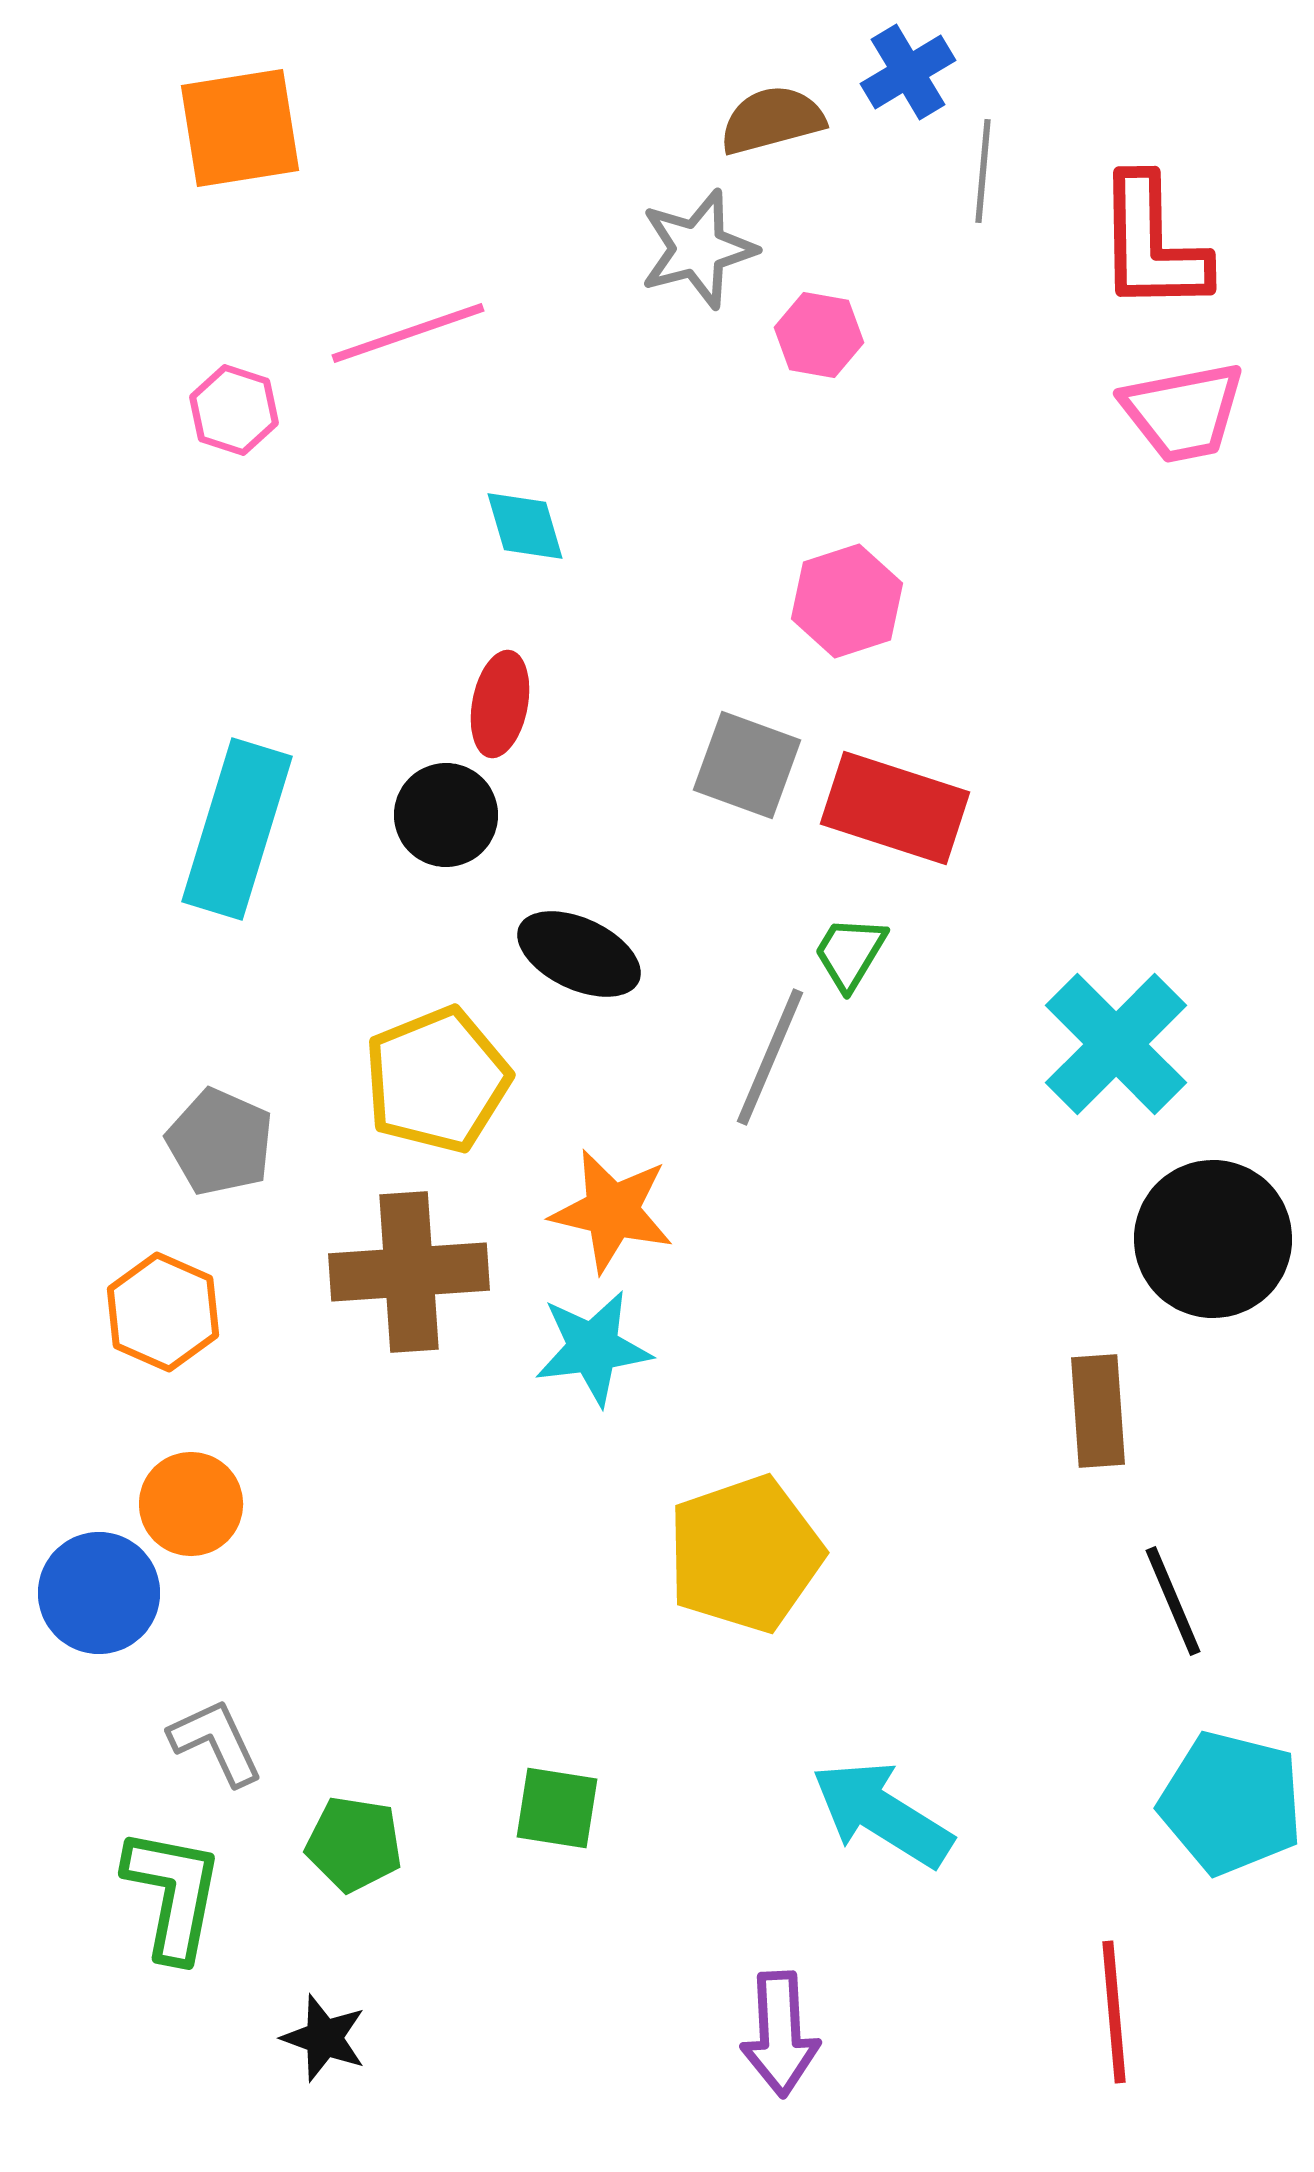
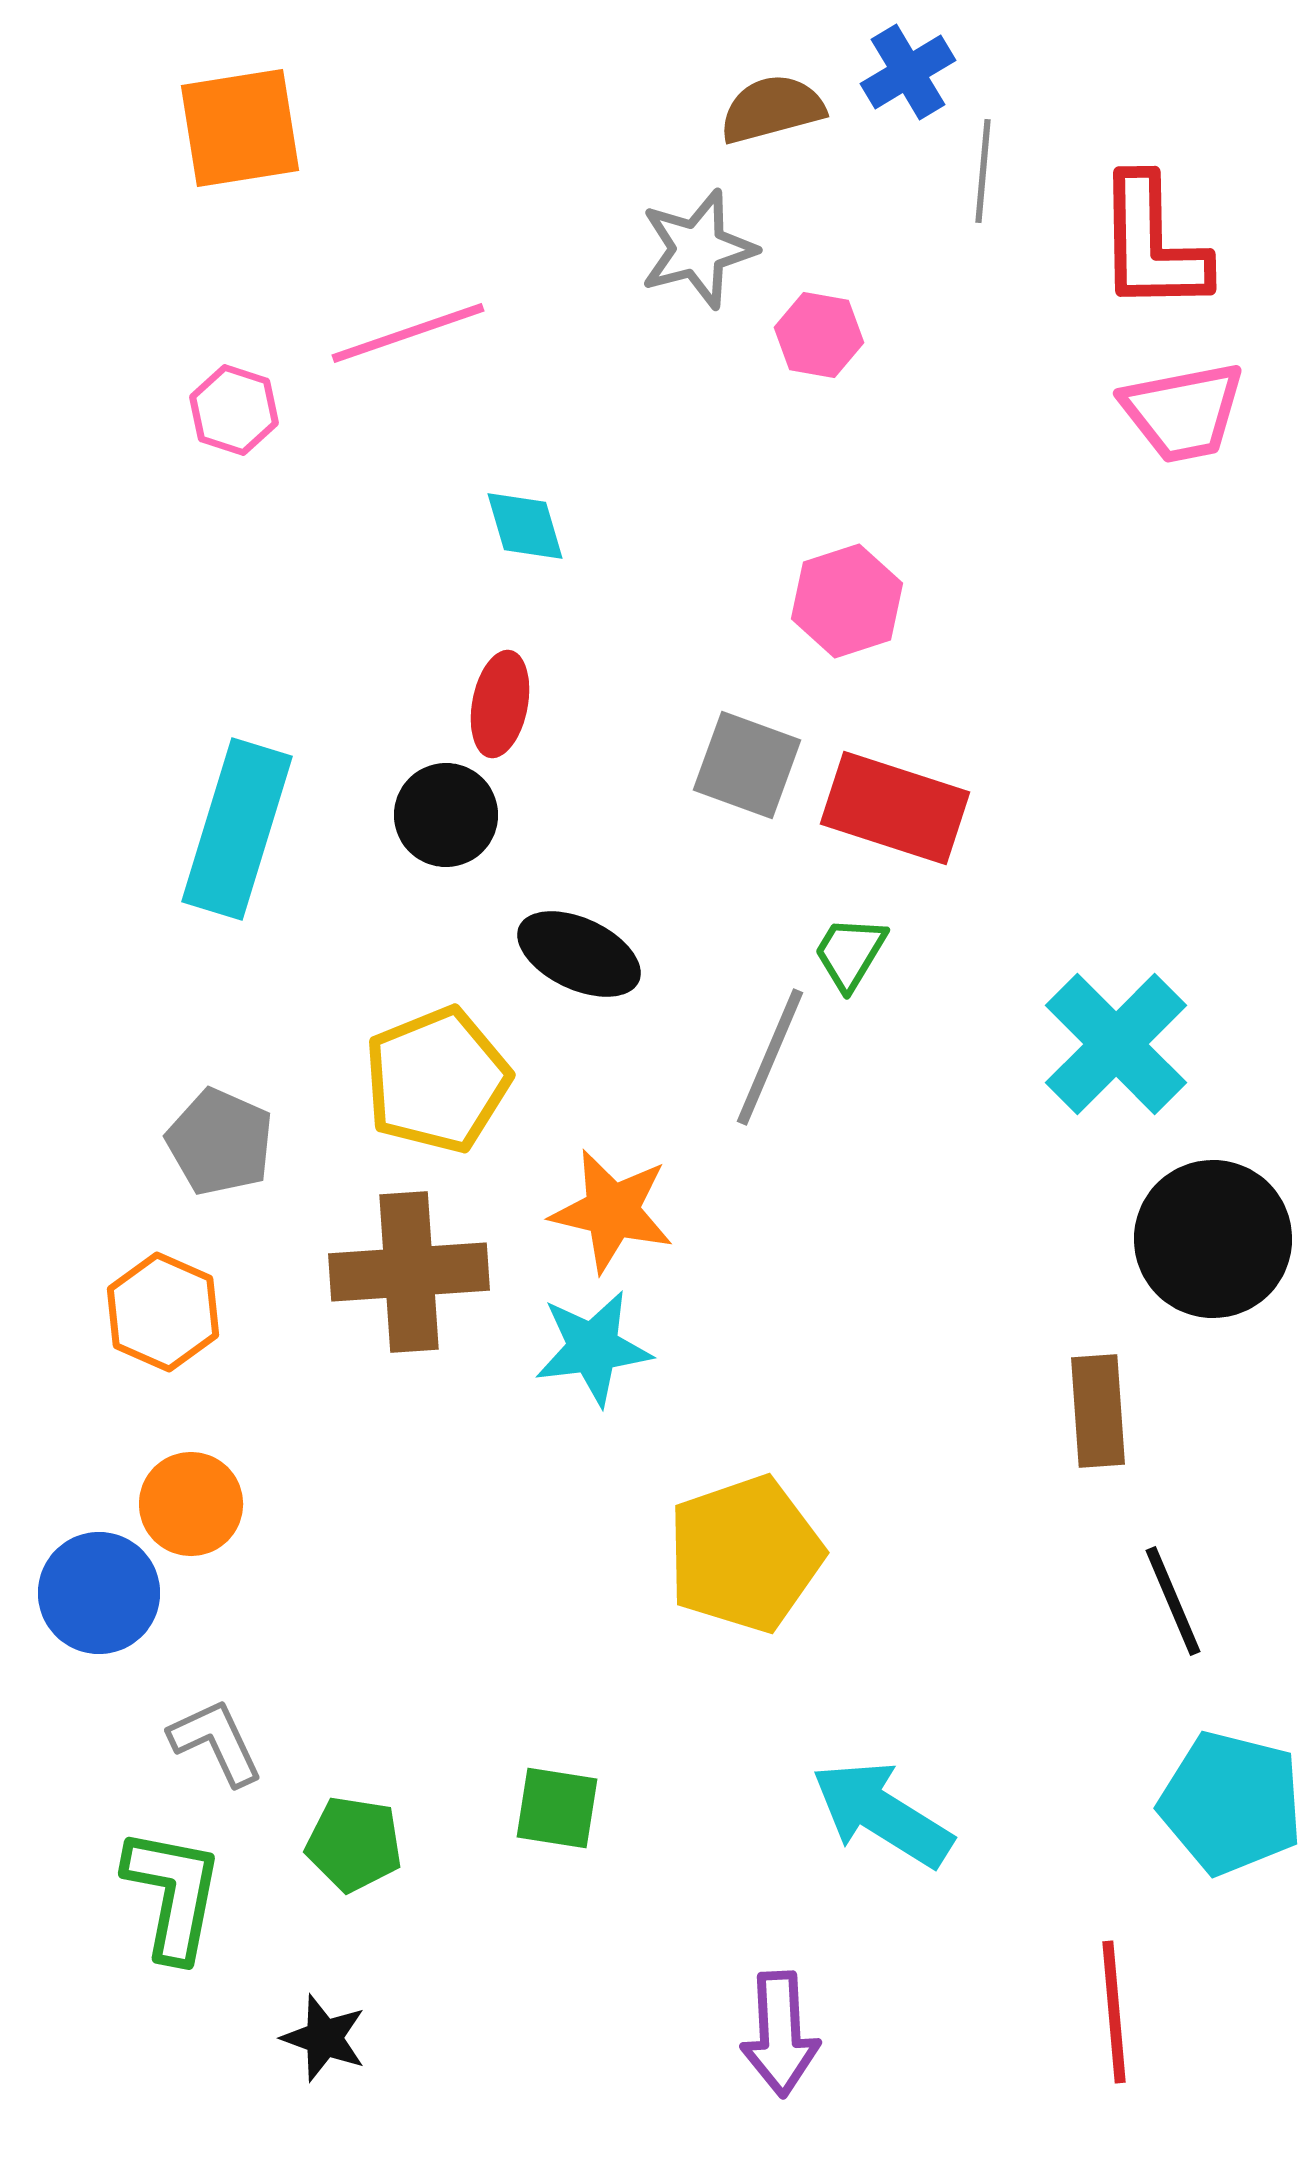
brown semicircle at (772, 120): moved 11 px up
